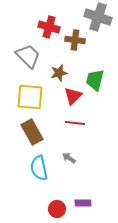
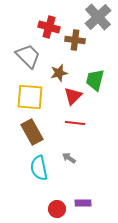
gray cross: rotated 28 degrees clockwise
